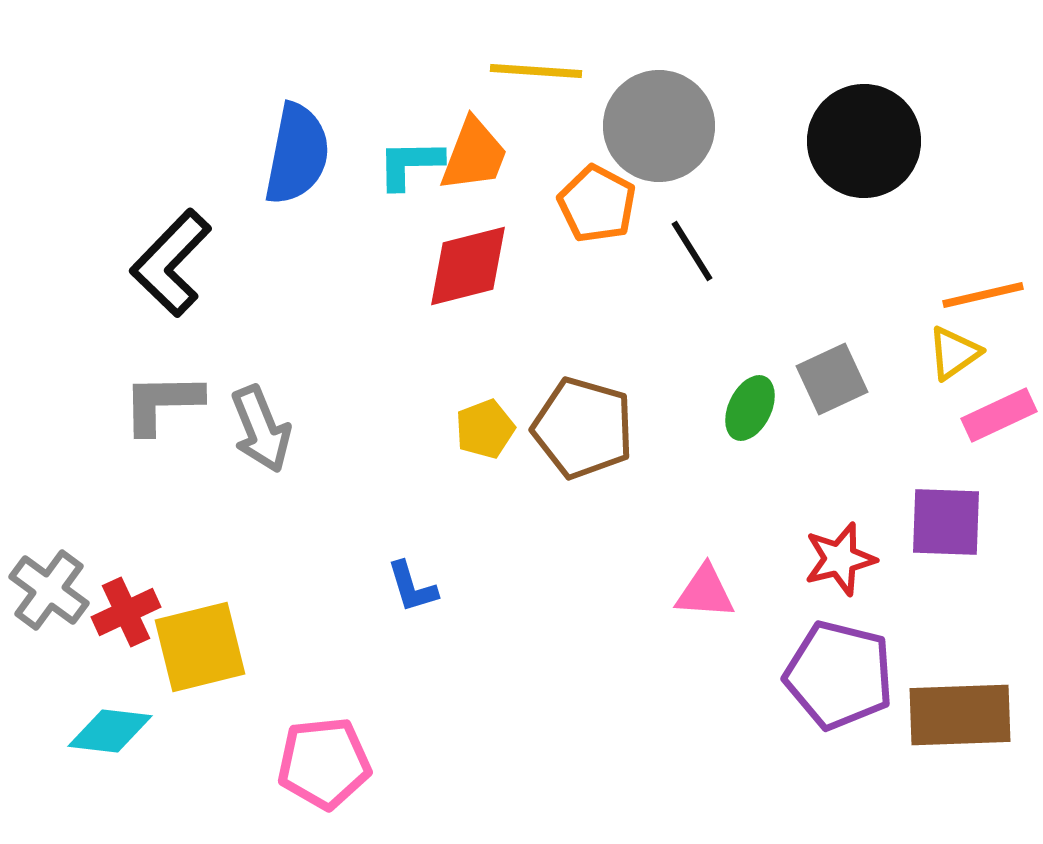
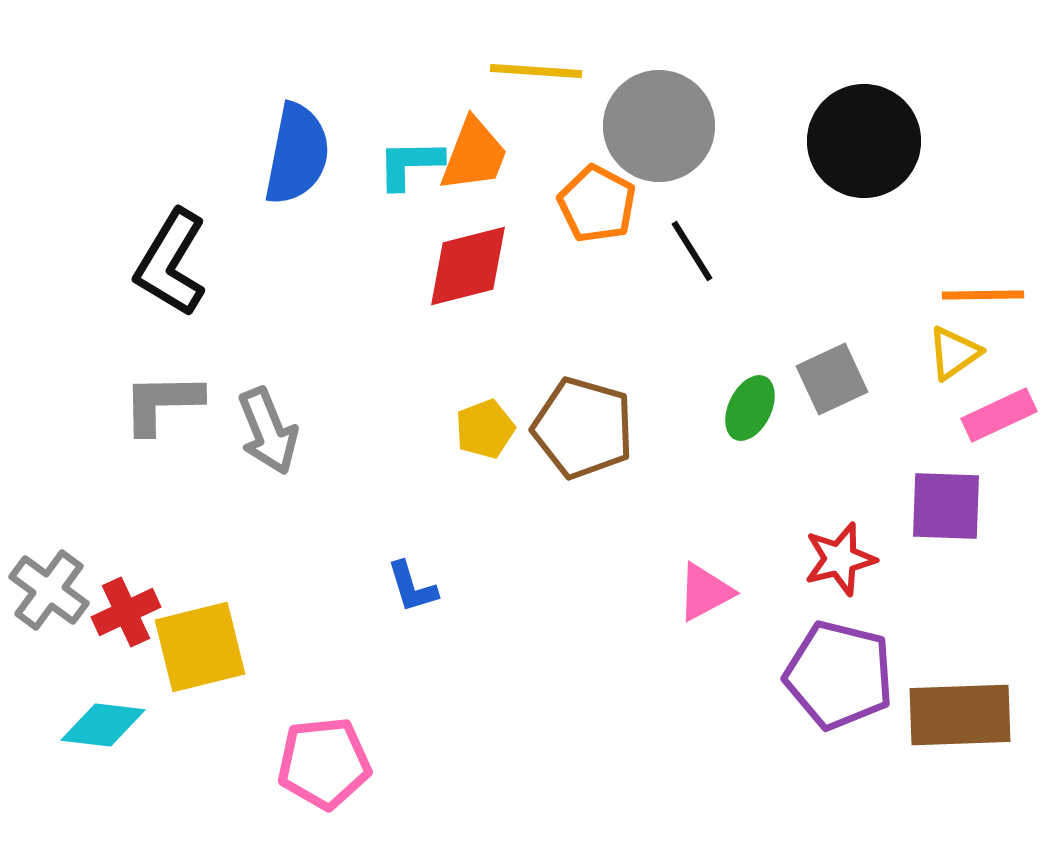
black L-shape: rotated 13 degrees counterclockwise
orange line: rotated 12 degrees clockwise
gray arrow: moved 7 px right, 2 px down
purple square: moved 16 px up
pink triangle: rotated 32 degrees counterclockwise
cyan diamond: moved 7 px left, 6 px up
